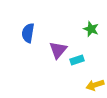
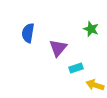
purple triangle: moved 2 px up
cyan rectangle: moved 1 px left, 8 px down
yellow arrow: rotated 36 degrees clockwise
